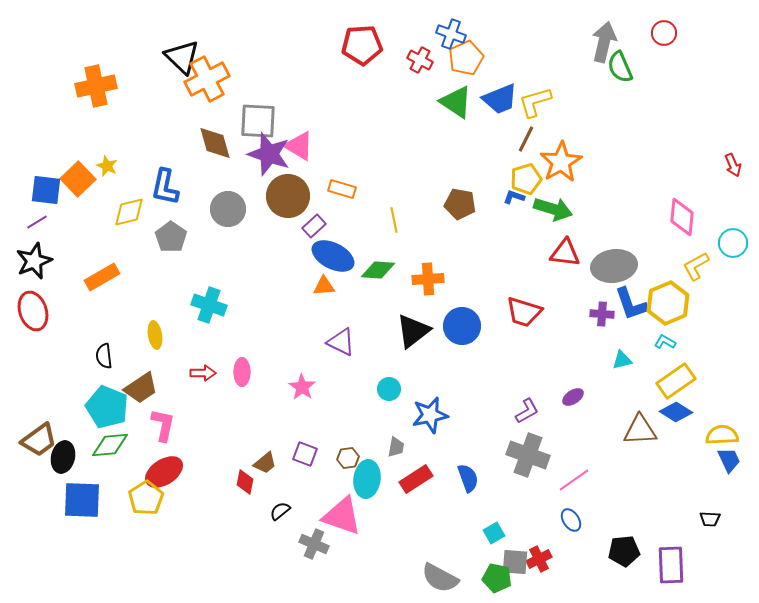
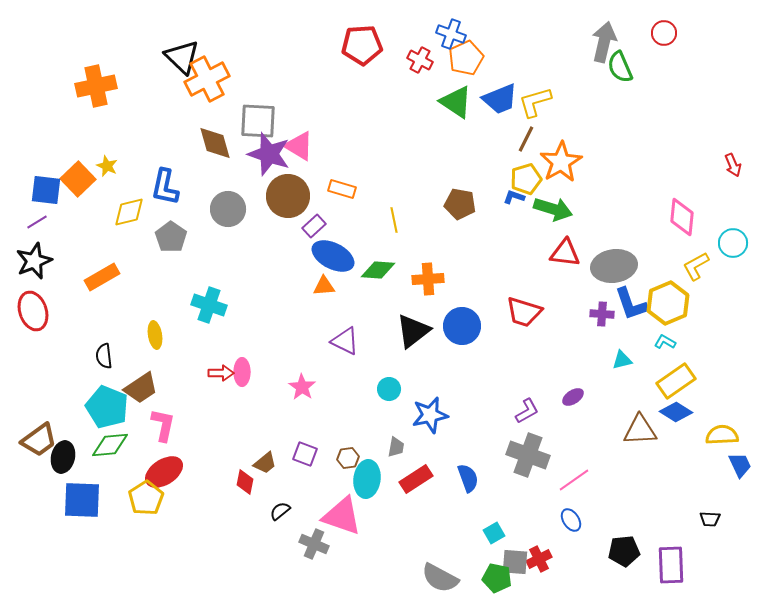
purple triangle at (341, 342): moved 4 px right, 1 px up
red arrow at (203, 373): moved 18 px right
blue trapezoid at (729, 460): moved 11 px right, 5 px down
